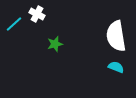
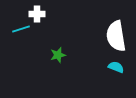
white cross: rotated 28 degrees counterclockwise
cyan line: moved 7 px right, 5 px down; rotated 24 degrees clockwise
green star: moved 3 px right, 11 px down
